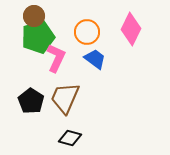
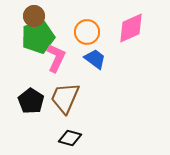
pink diamond: moved 1 px up; rotated 40 degrees clockwise
